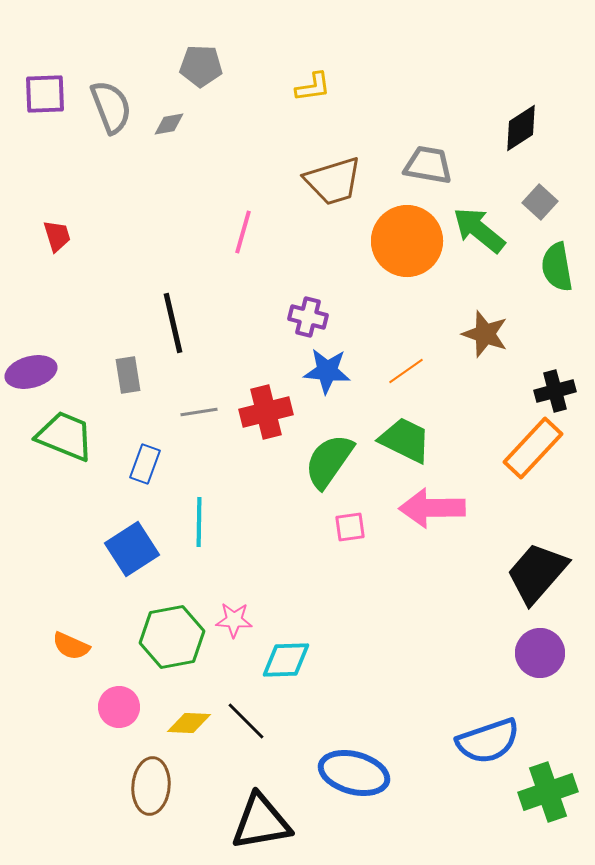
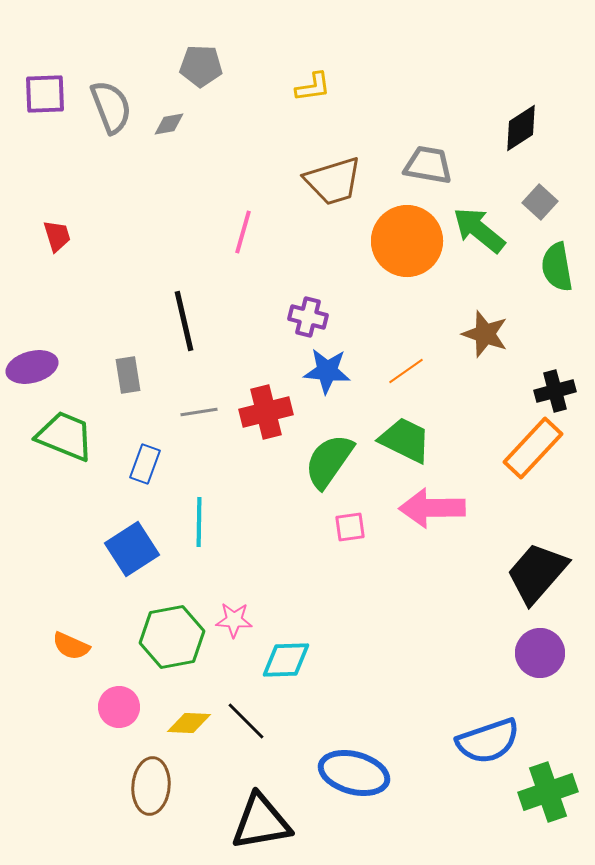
black line at (173, 323): moved 11 px right, 2 px up
purple ellipse at (31, 372): moved 1 px right, 5 px up
